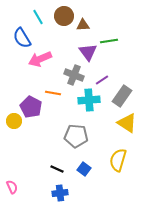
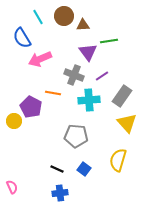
purple line: moved 4 px up
yellow triangle: rotated 15 degrees clockwise
